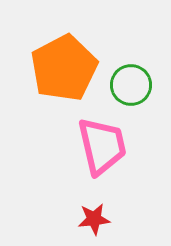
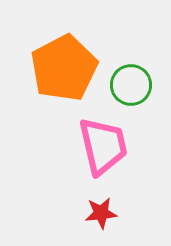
pink trapezoid: moved 1 px right
red star: moved 7 px right, 6 px up
